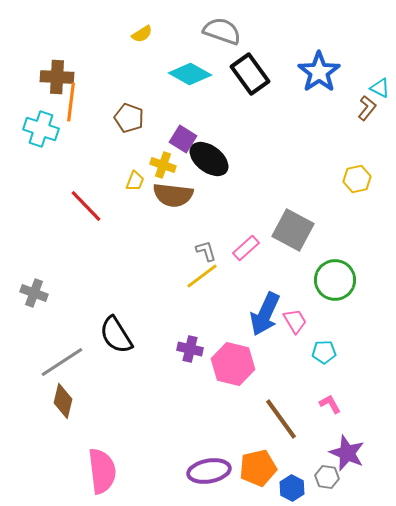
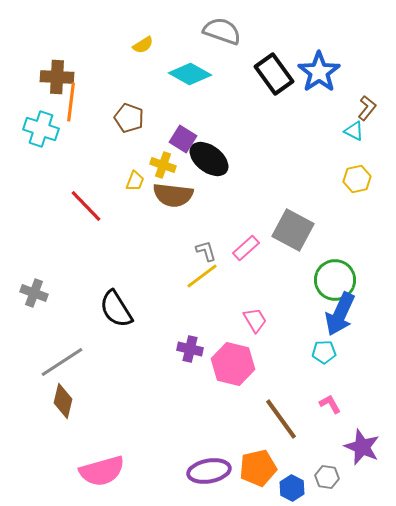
yellow semicircle: moved 1 px right, 11 px down
black rectangle: moved 24 px right
cyan triangle: moved 26 px left, 43 px down
blue arrow: moved 75 px right
pink trapezoid: moved 40 px left, 1 px up
black semicircle: moved 26 px up
purple star: moved 15 px right, 6 px up
pink semicircle: rotated 81 degrees clockwise
